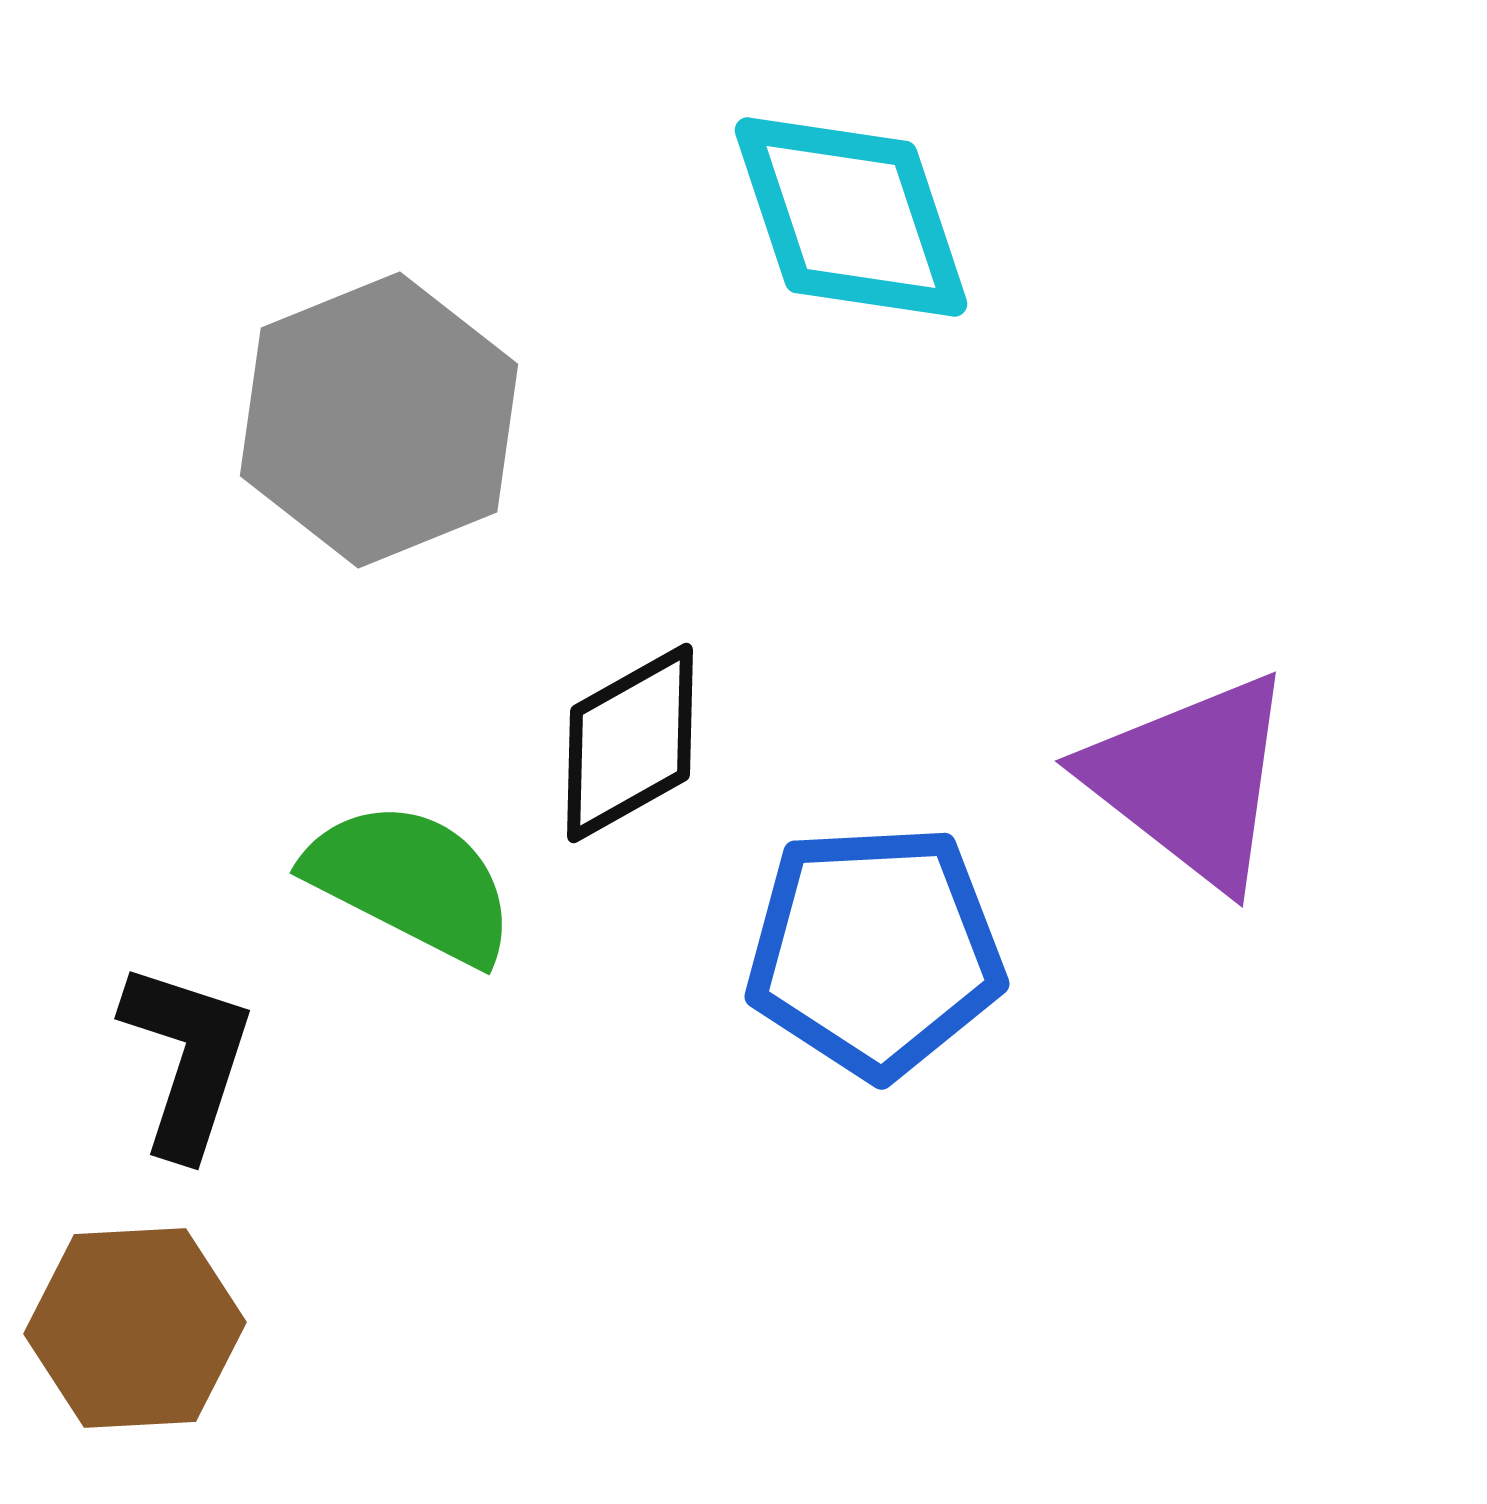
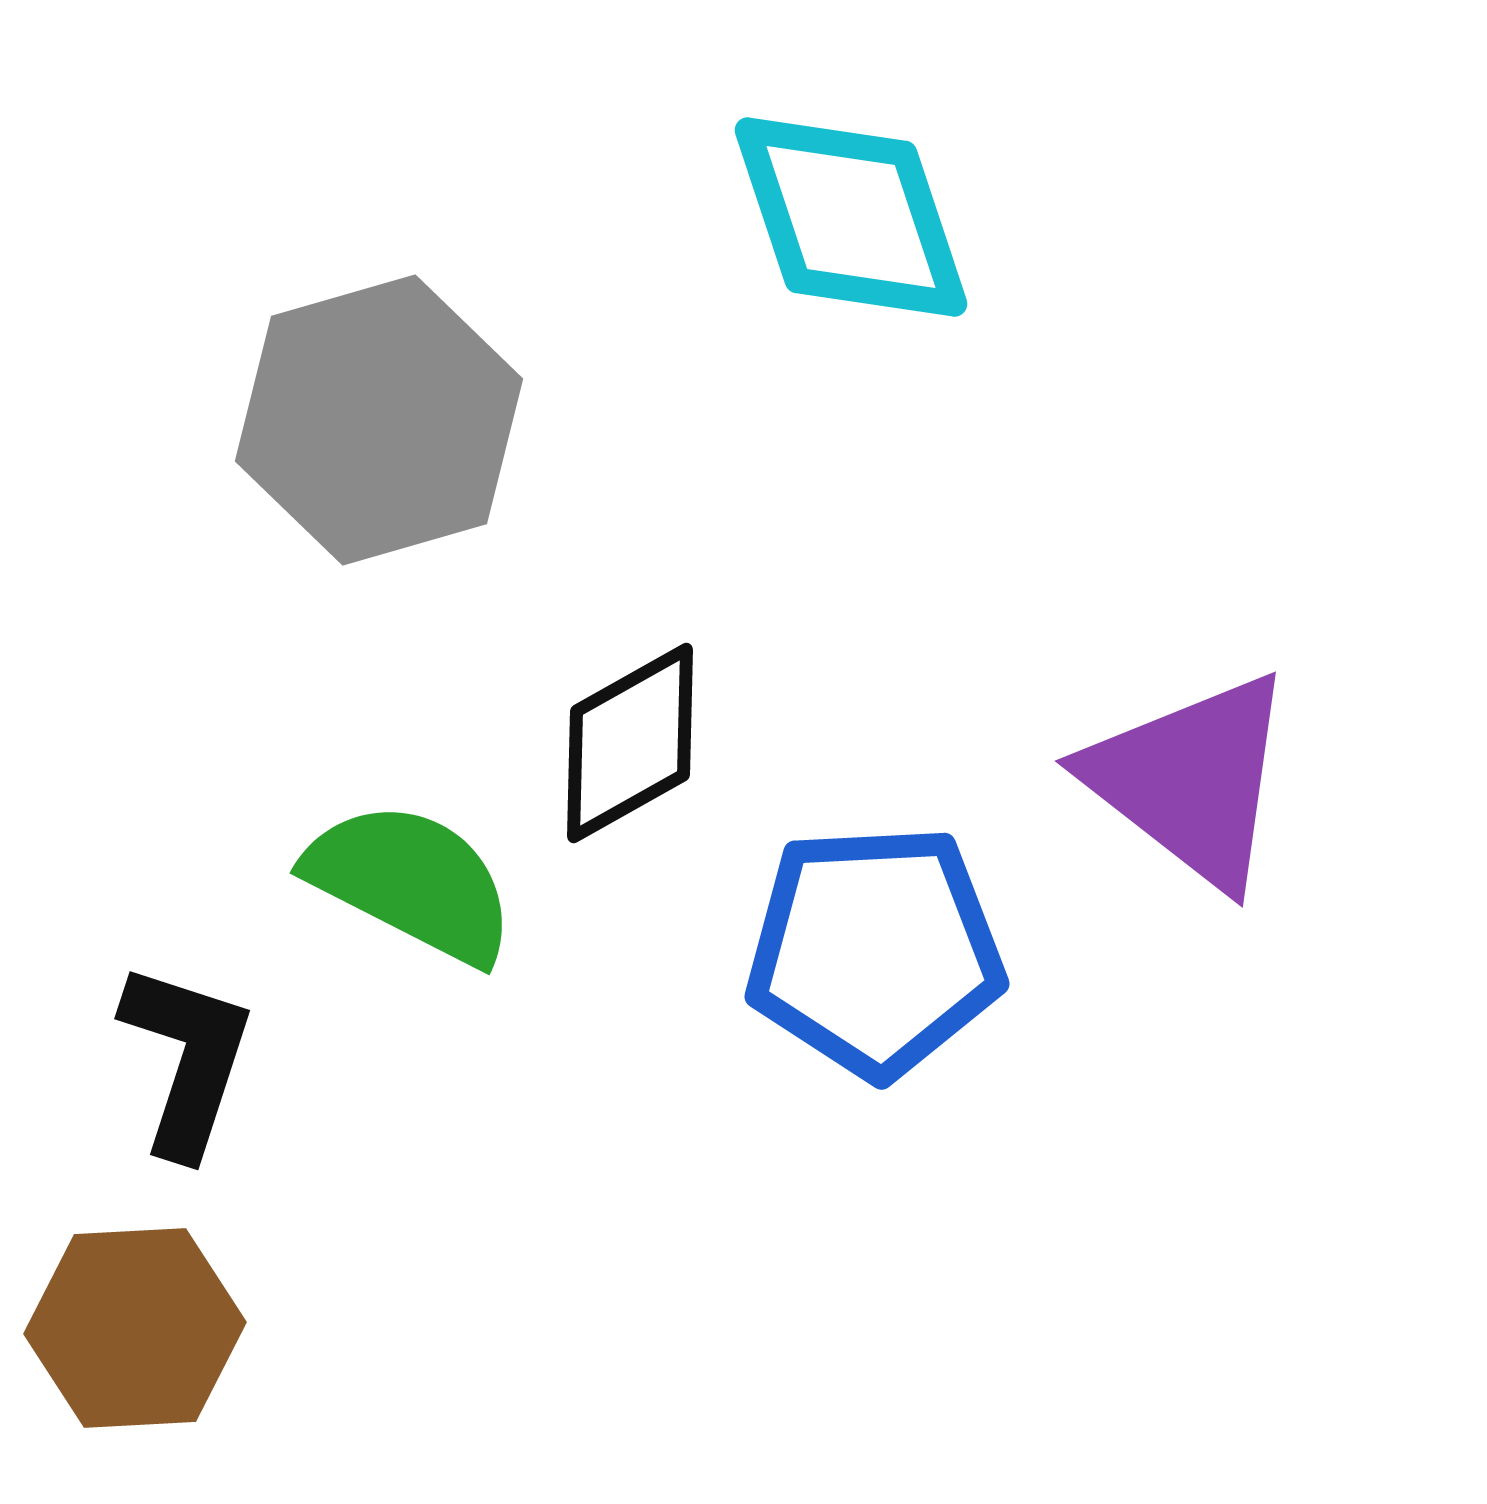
gray hexagon: rotated 6 degrees clockwise
